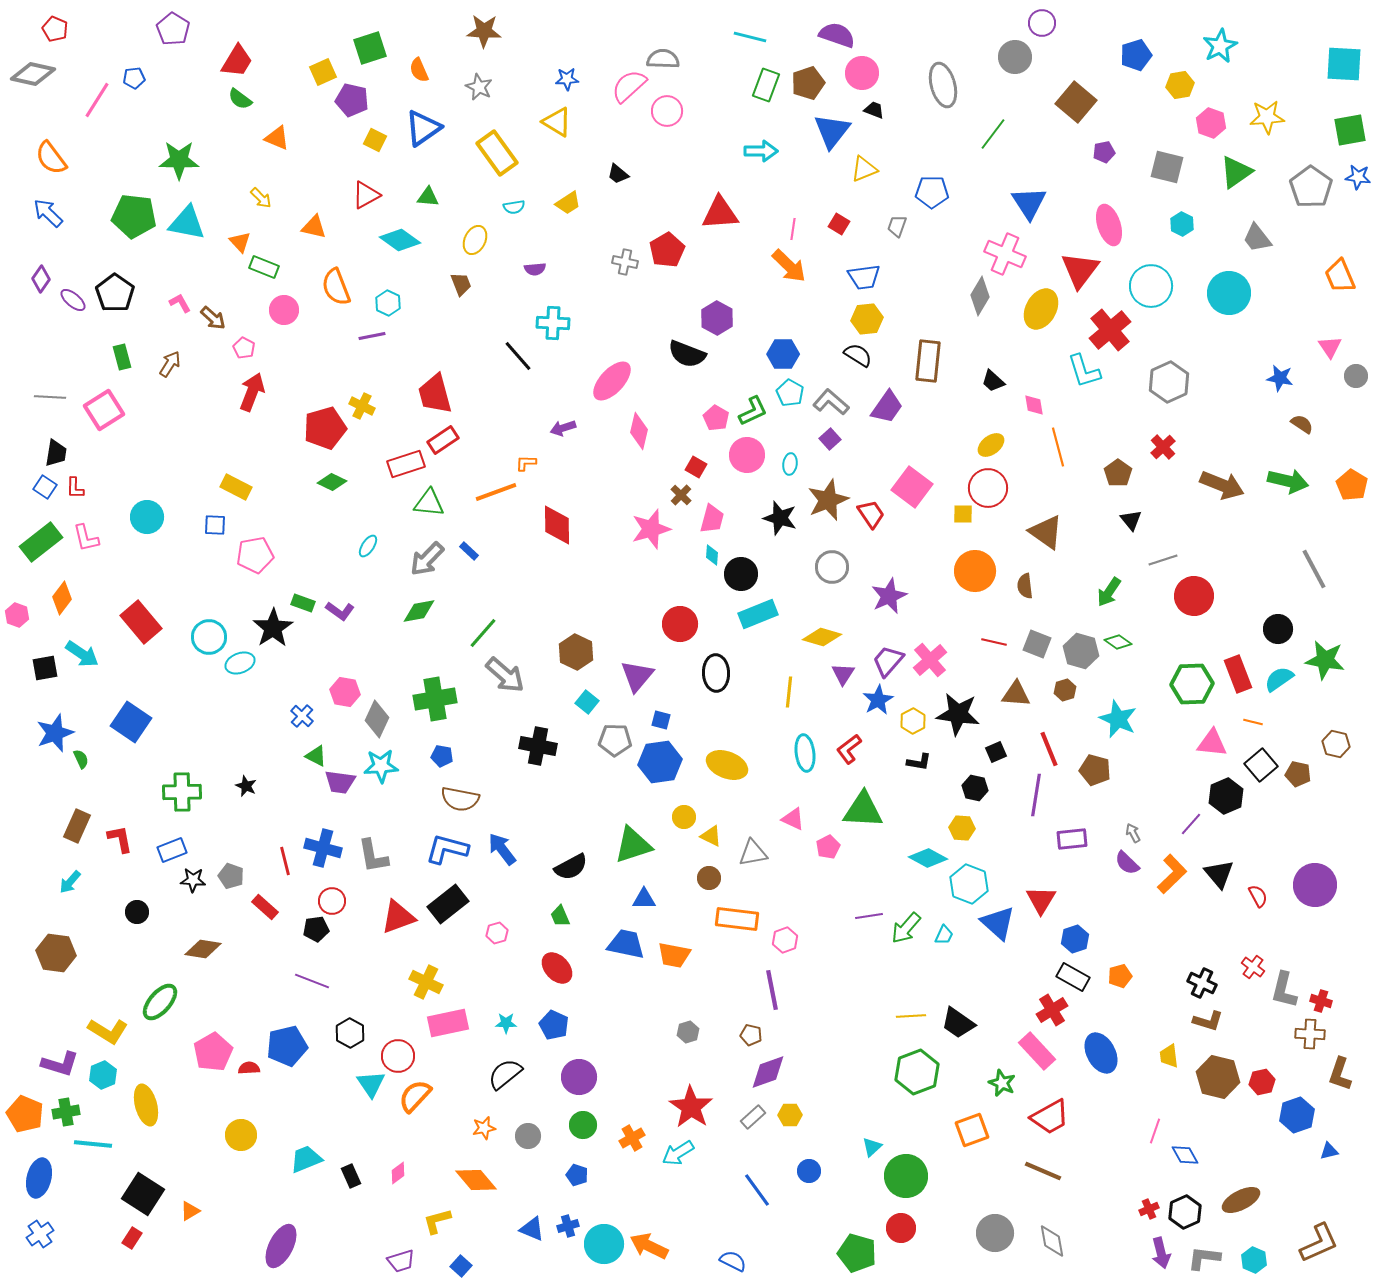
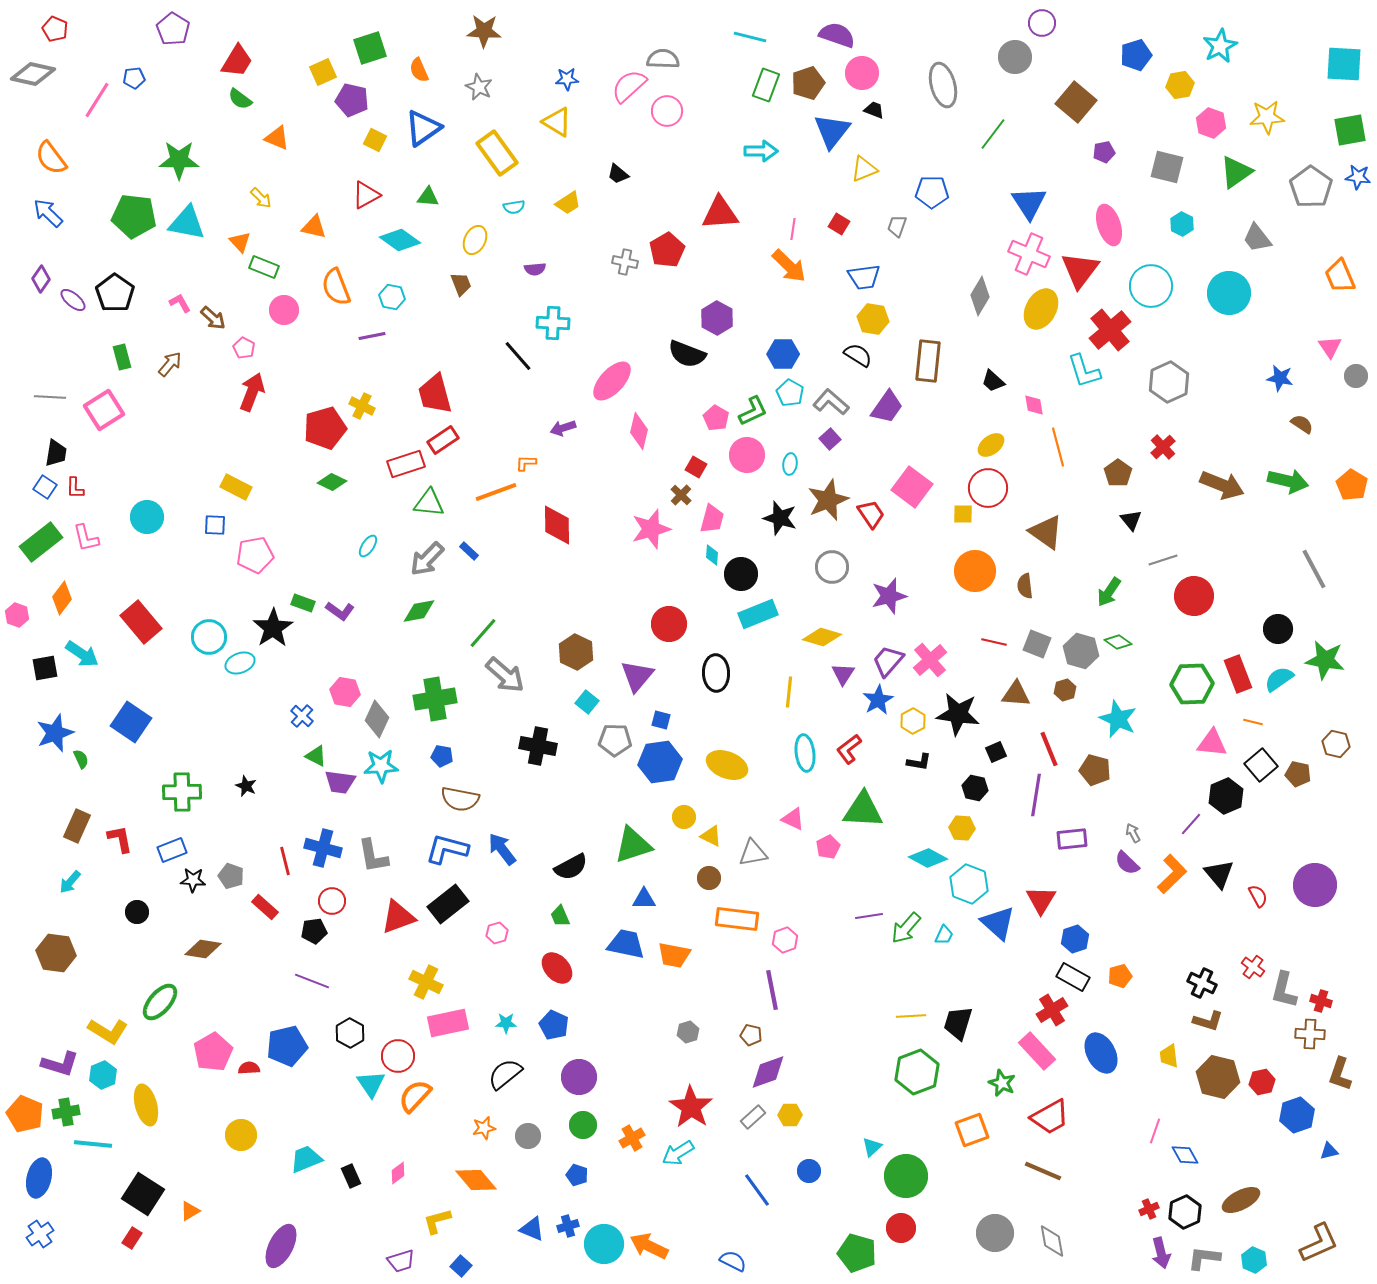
pink cross at (1005, 254): moved 24 px right
cyan hexagon at (388, 303): moved 4 px right, 6 px up; rotated 15 degrees counterclockwise
yellow hexagon at (867, 319): moved 6 px right; rotated 16 degrees clockwise
brown arrow at (170, 364): rotated 8 degrees clockwise
purple star at (889, 596): rotated 9 degrees clockwise
red circle at (680, 624): moved 11 px left
black pentagon at (316, 929): moved 2 px left, 2 px down
black trapezoid at (958, 1023): rotated 72 degrees clockwise
